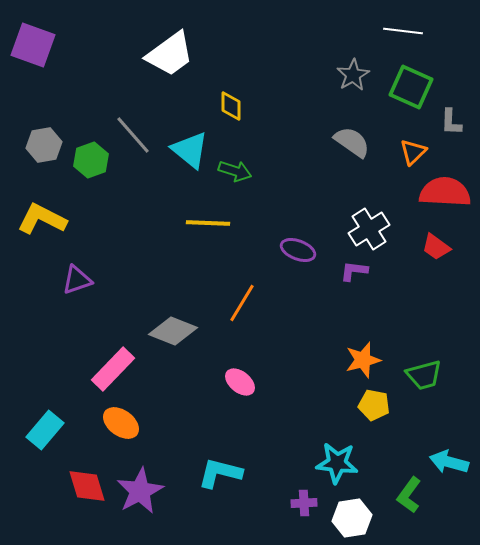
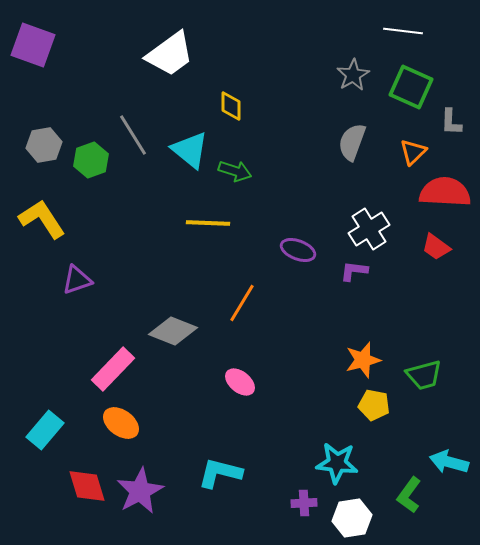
gray line: rotated 9 degrees clockwise
gray semicircle: rotated 105 degrees counterclockwise
yellow L-shape: rotated 30 degrees clockwise
